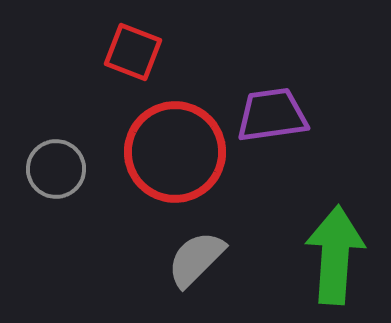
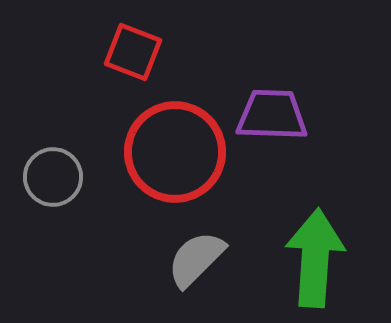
purple trapezoid: rotated 10 degrees clockwise
gray circle: moved 3 px left, 8 px down
green arrow: moved 20 px left, 3 px down
